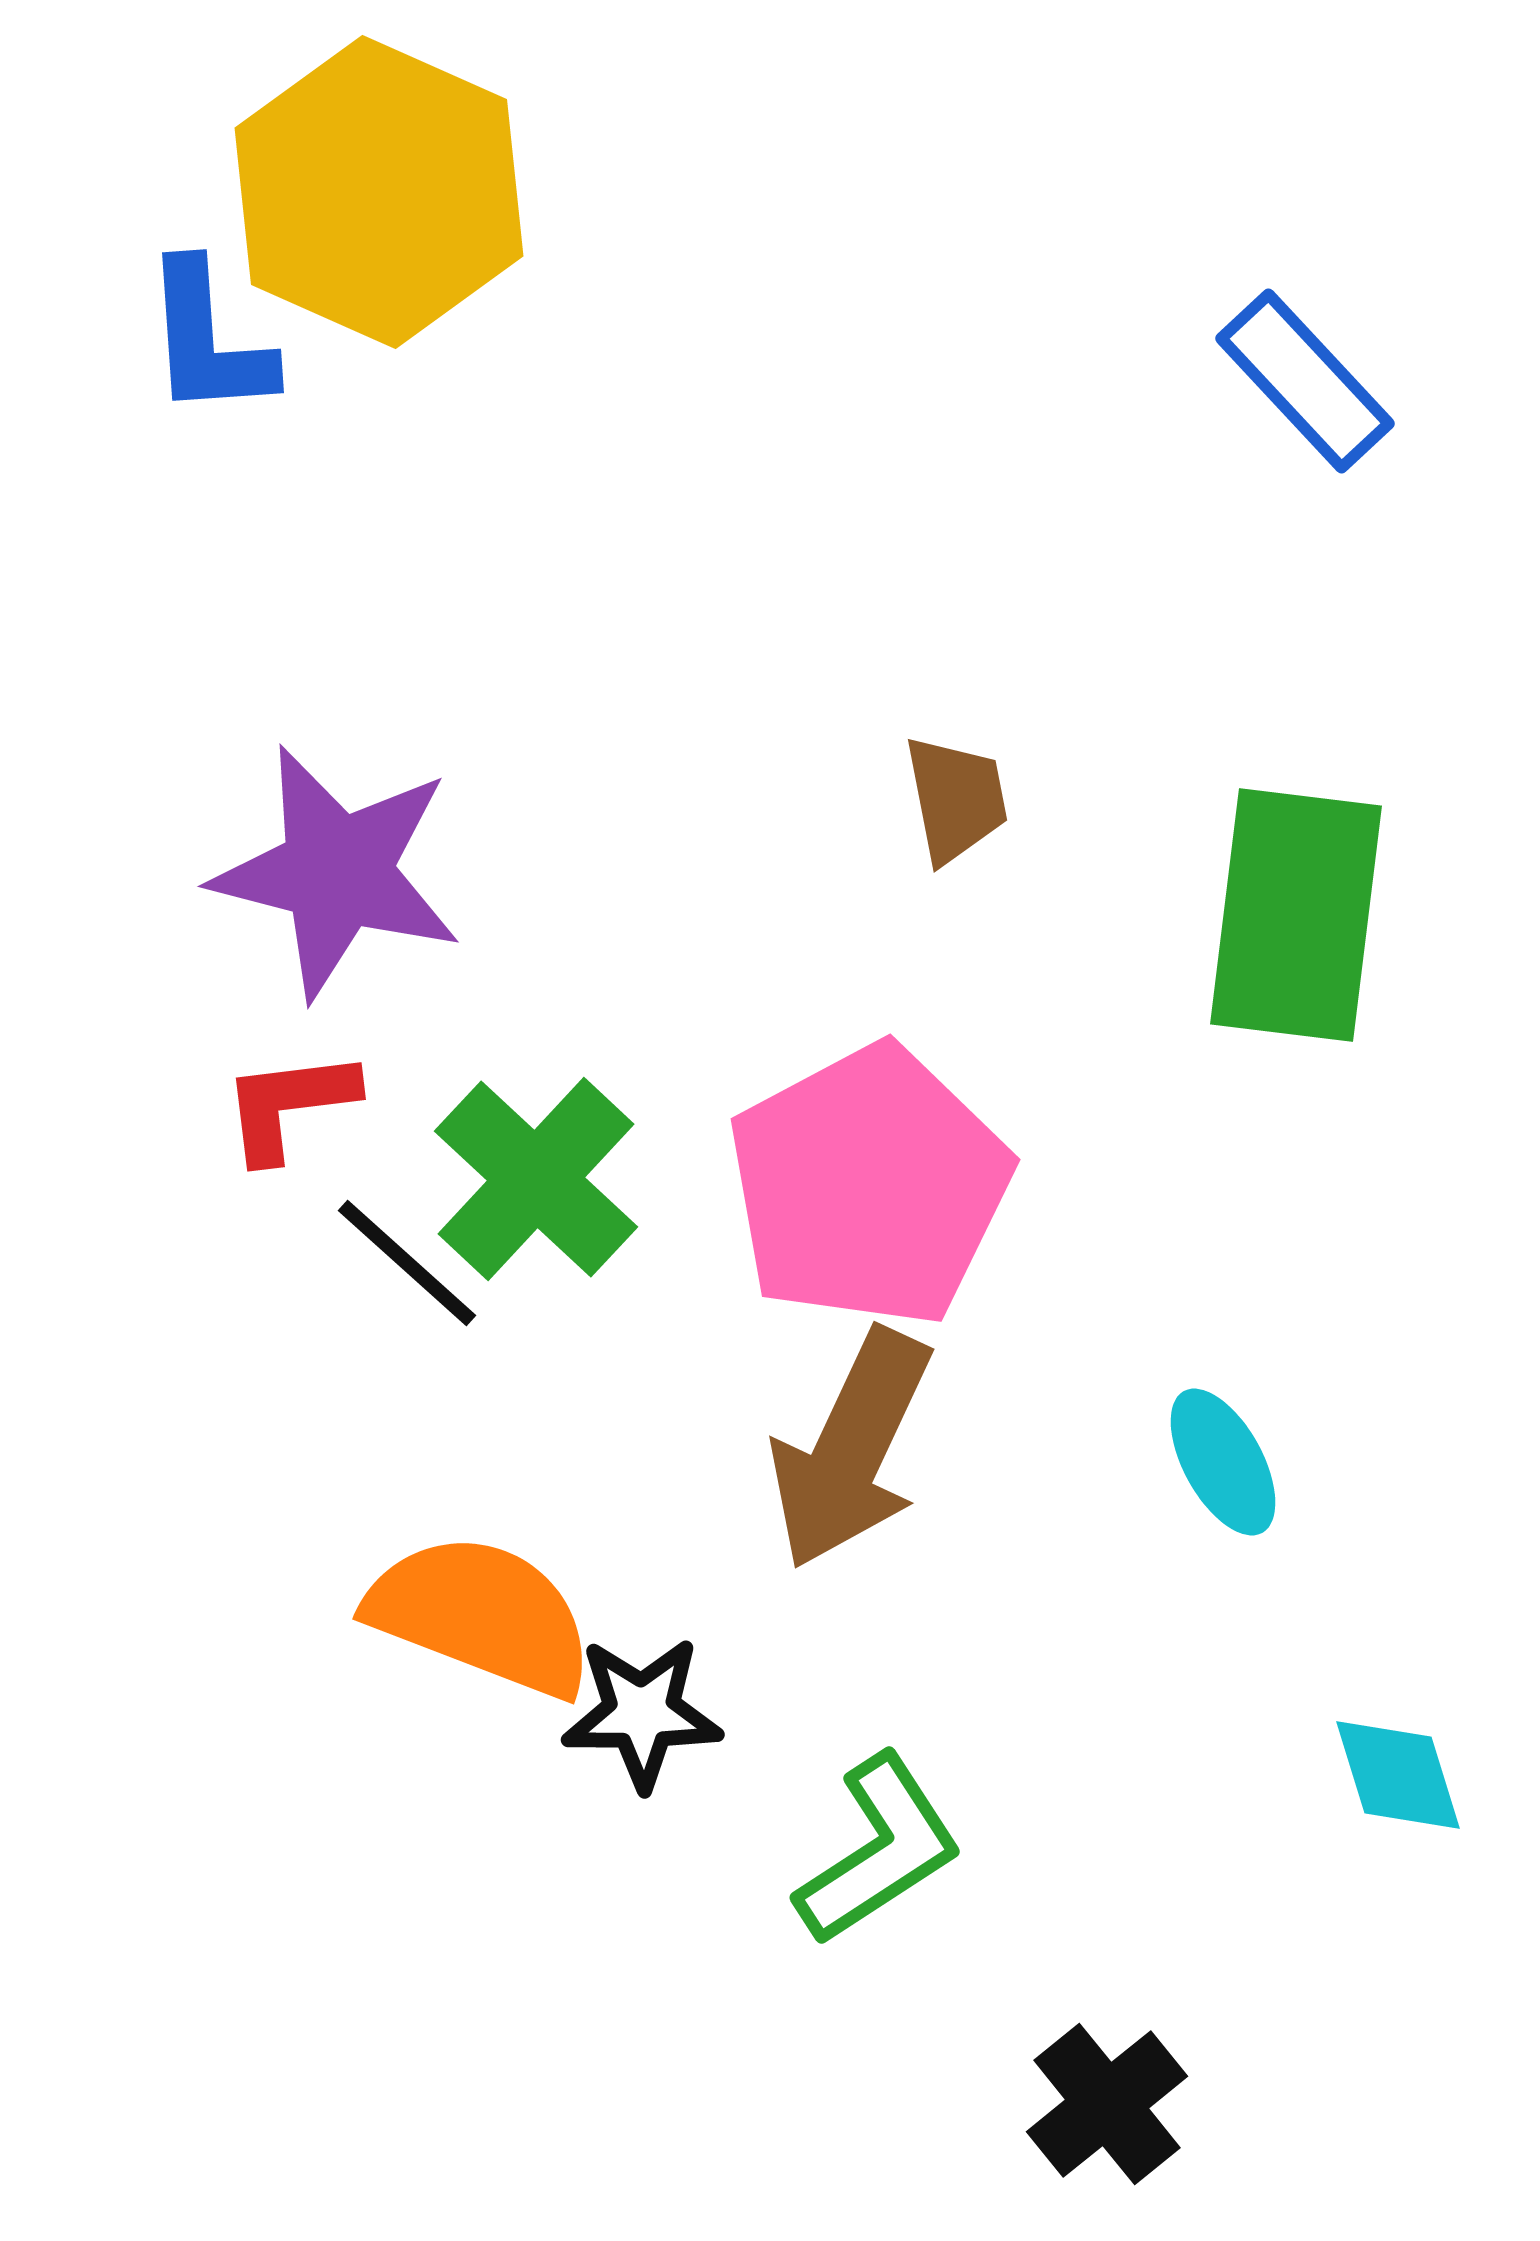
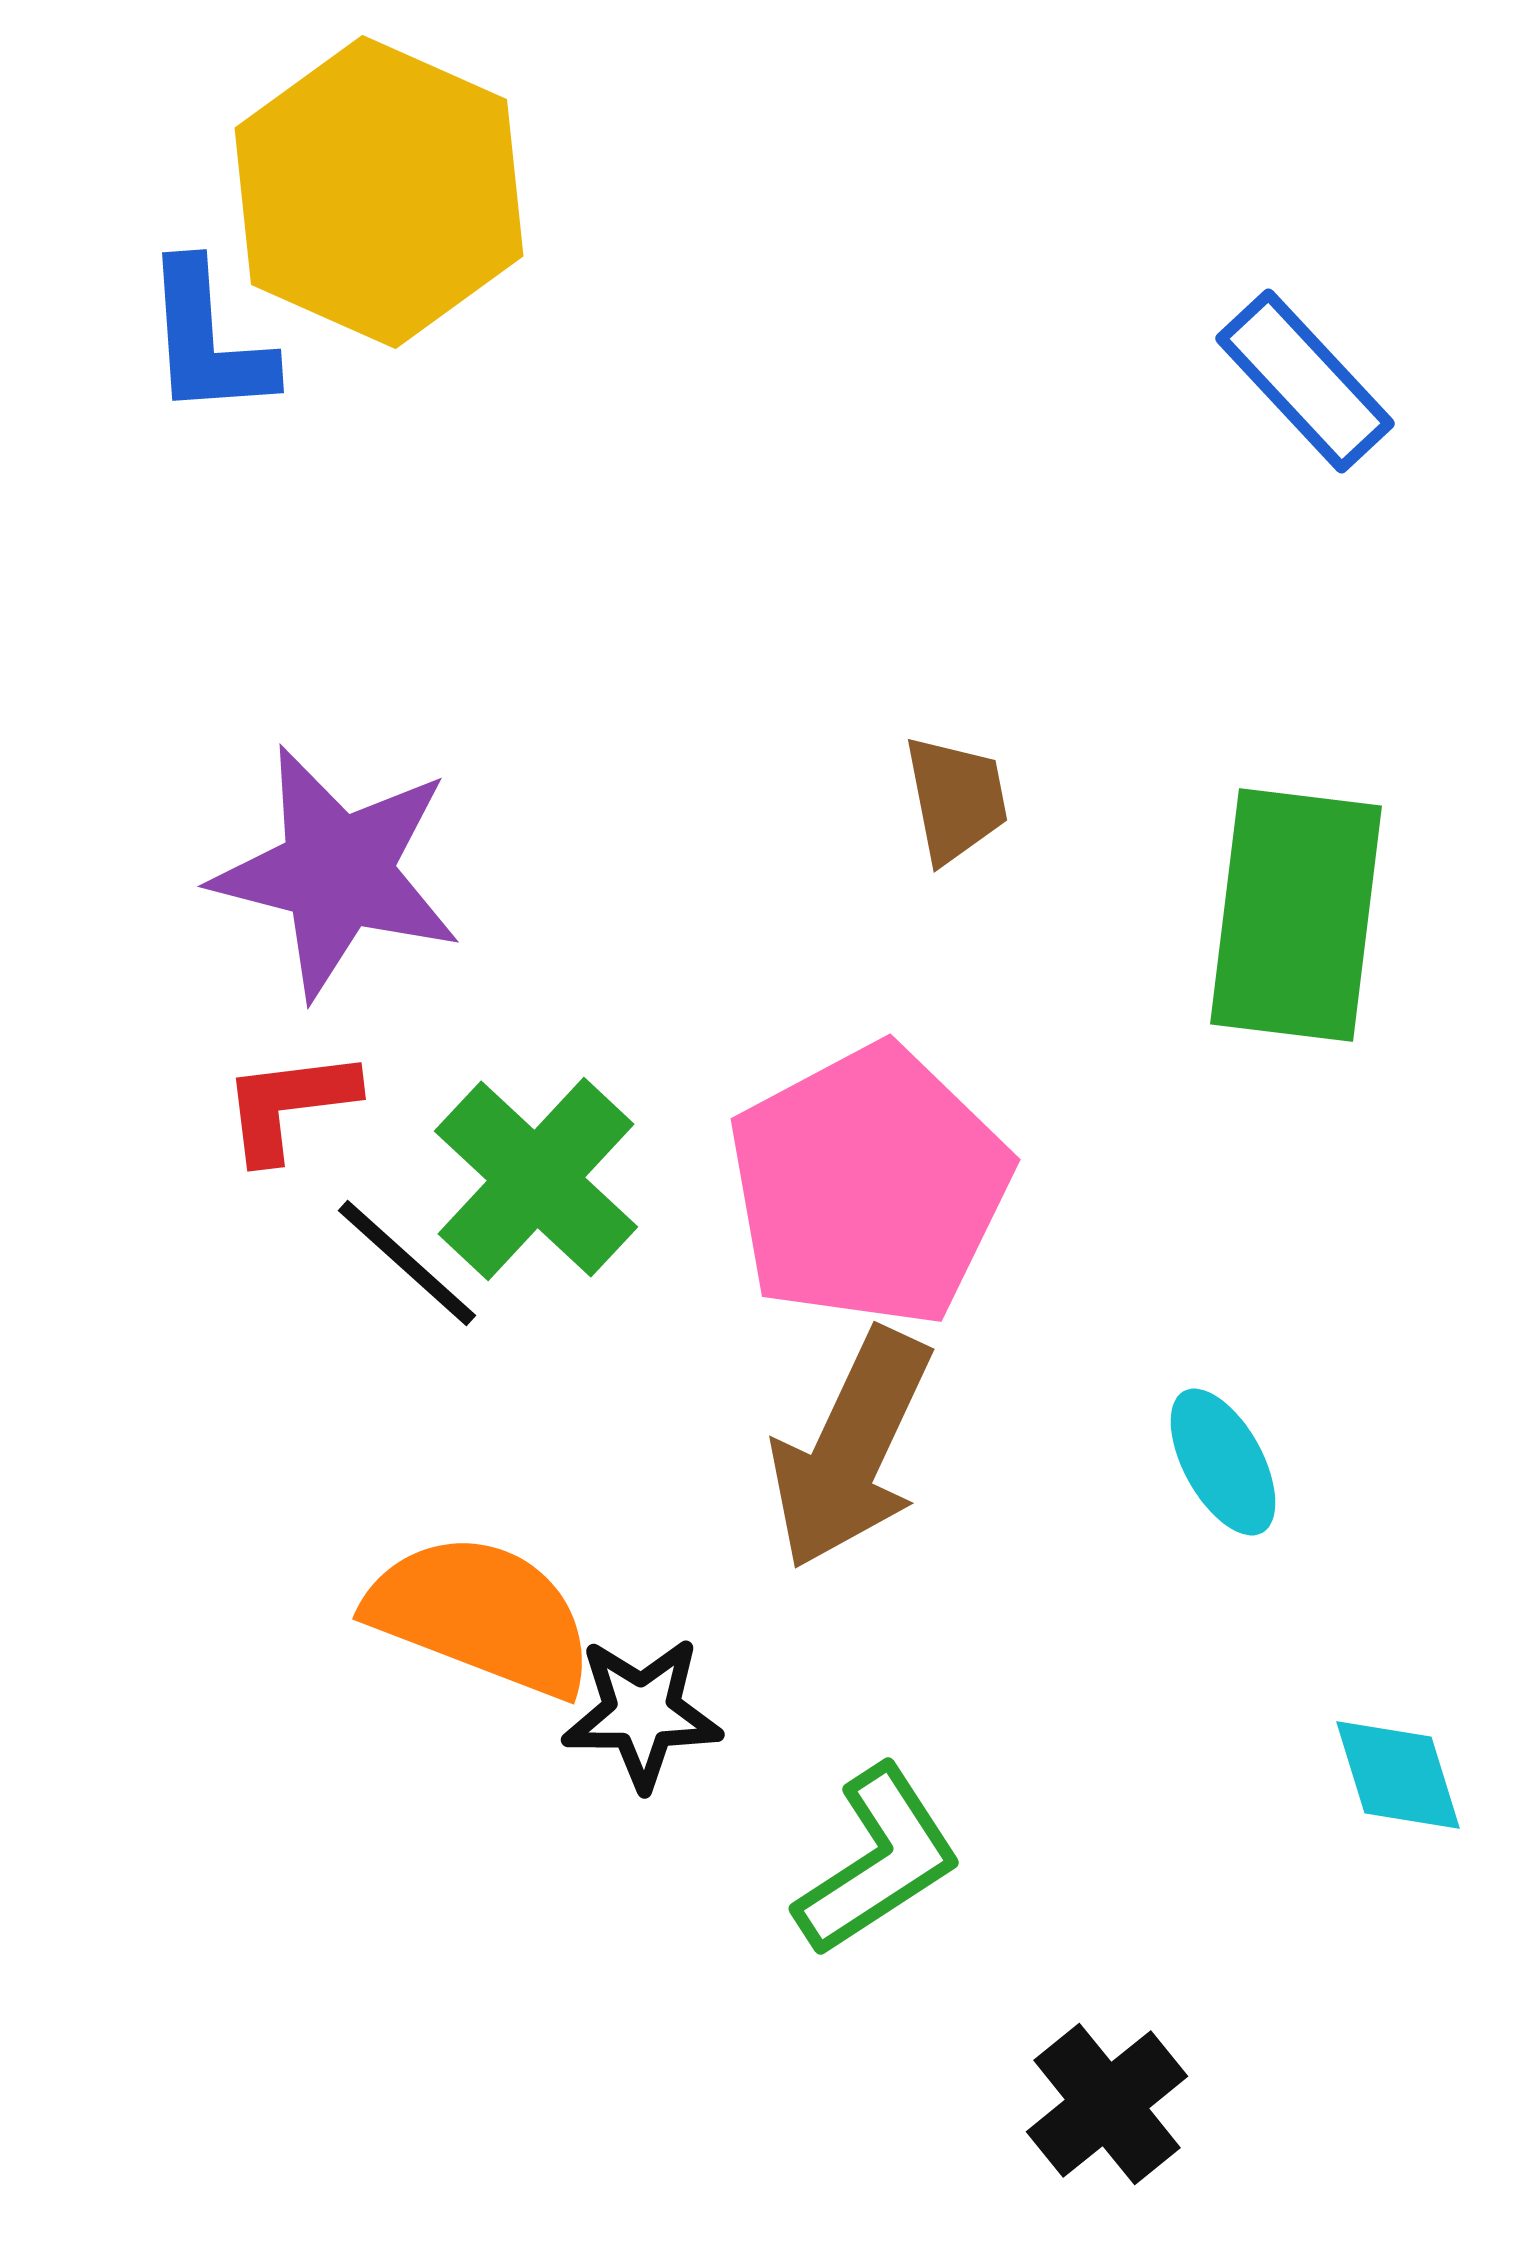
green L-shape: moved 1 px left, 11 px down
